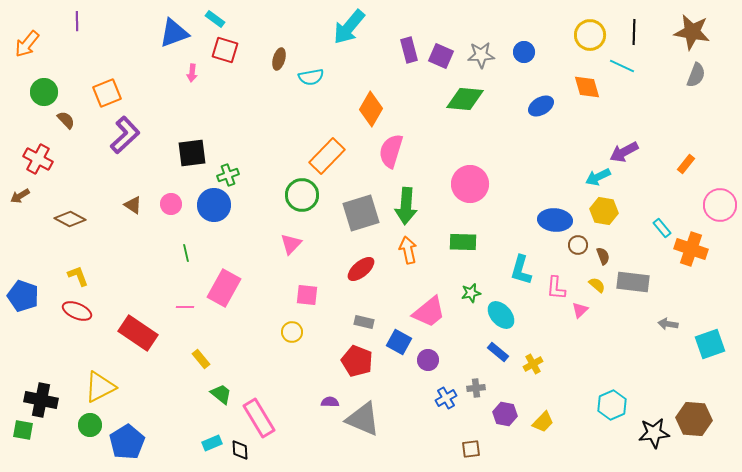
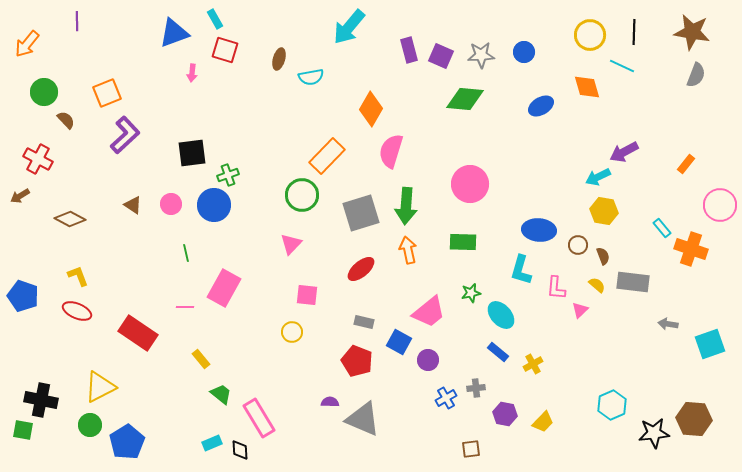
cyan rectangle at (215, 19): rotated 24 degrees clockwise
blue ellipse at (555, 220): moved 16 px left, 10 px down
